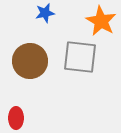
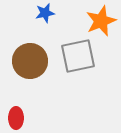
orange star: rotated 20 degrees clockwise
gray square: moved 2 px left, 1 px up; rotated 18 degrees counterclockwise
